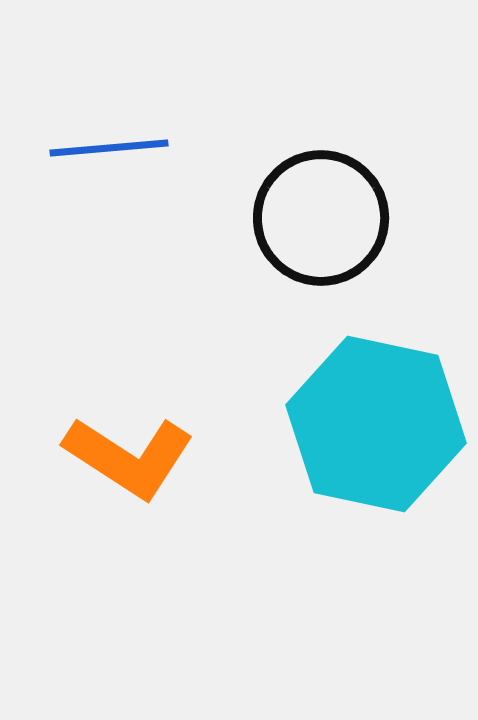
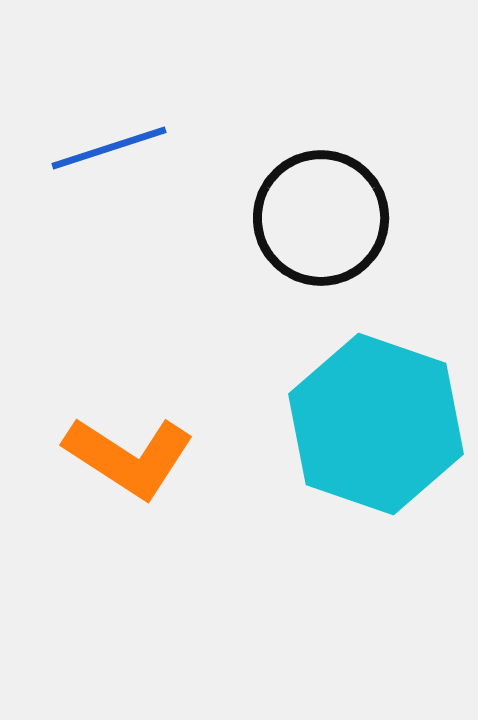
blue line: rotated 13 degrees counterclockwise
cyan hexagon: rotated 7 degrees clockwise
